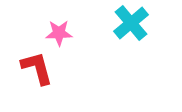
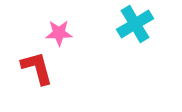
cyan cross: moved 4 px right, 1 px down; rotated 9 degrees clockwise
